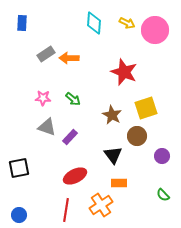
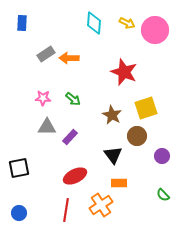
gray triangle: rotated 18 degrees counterclockwise
blue circle: moved 2 px up
